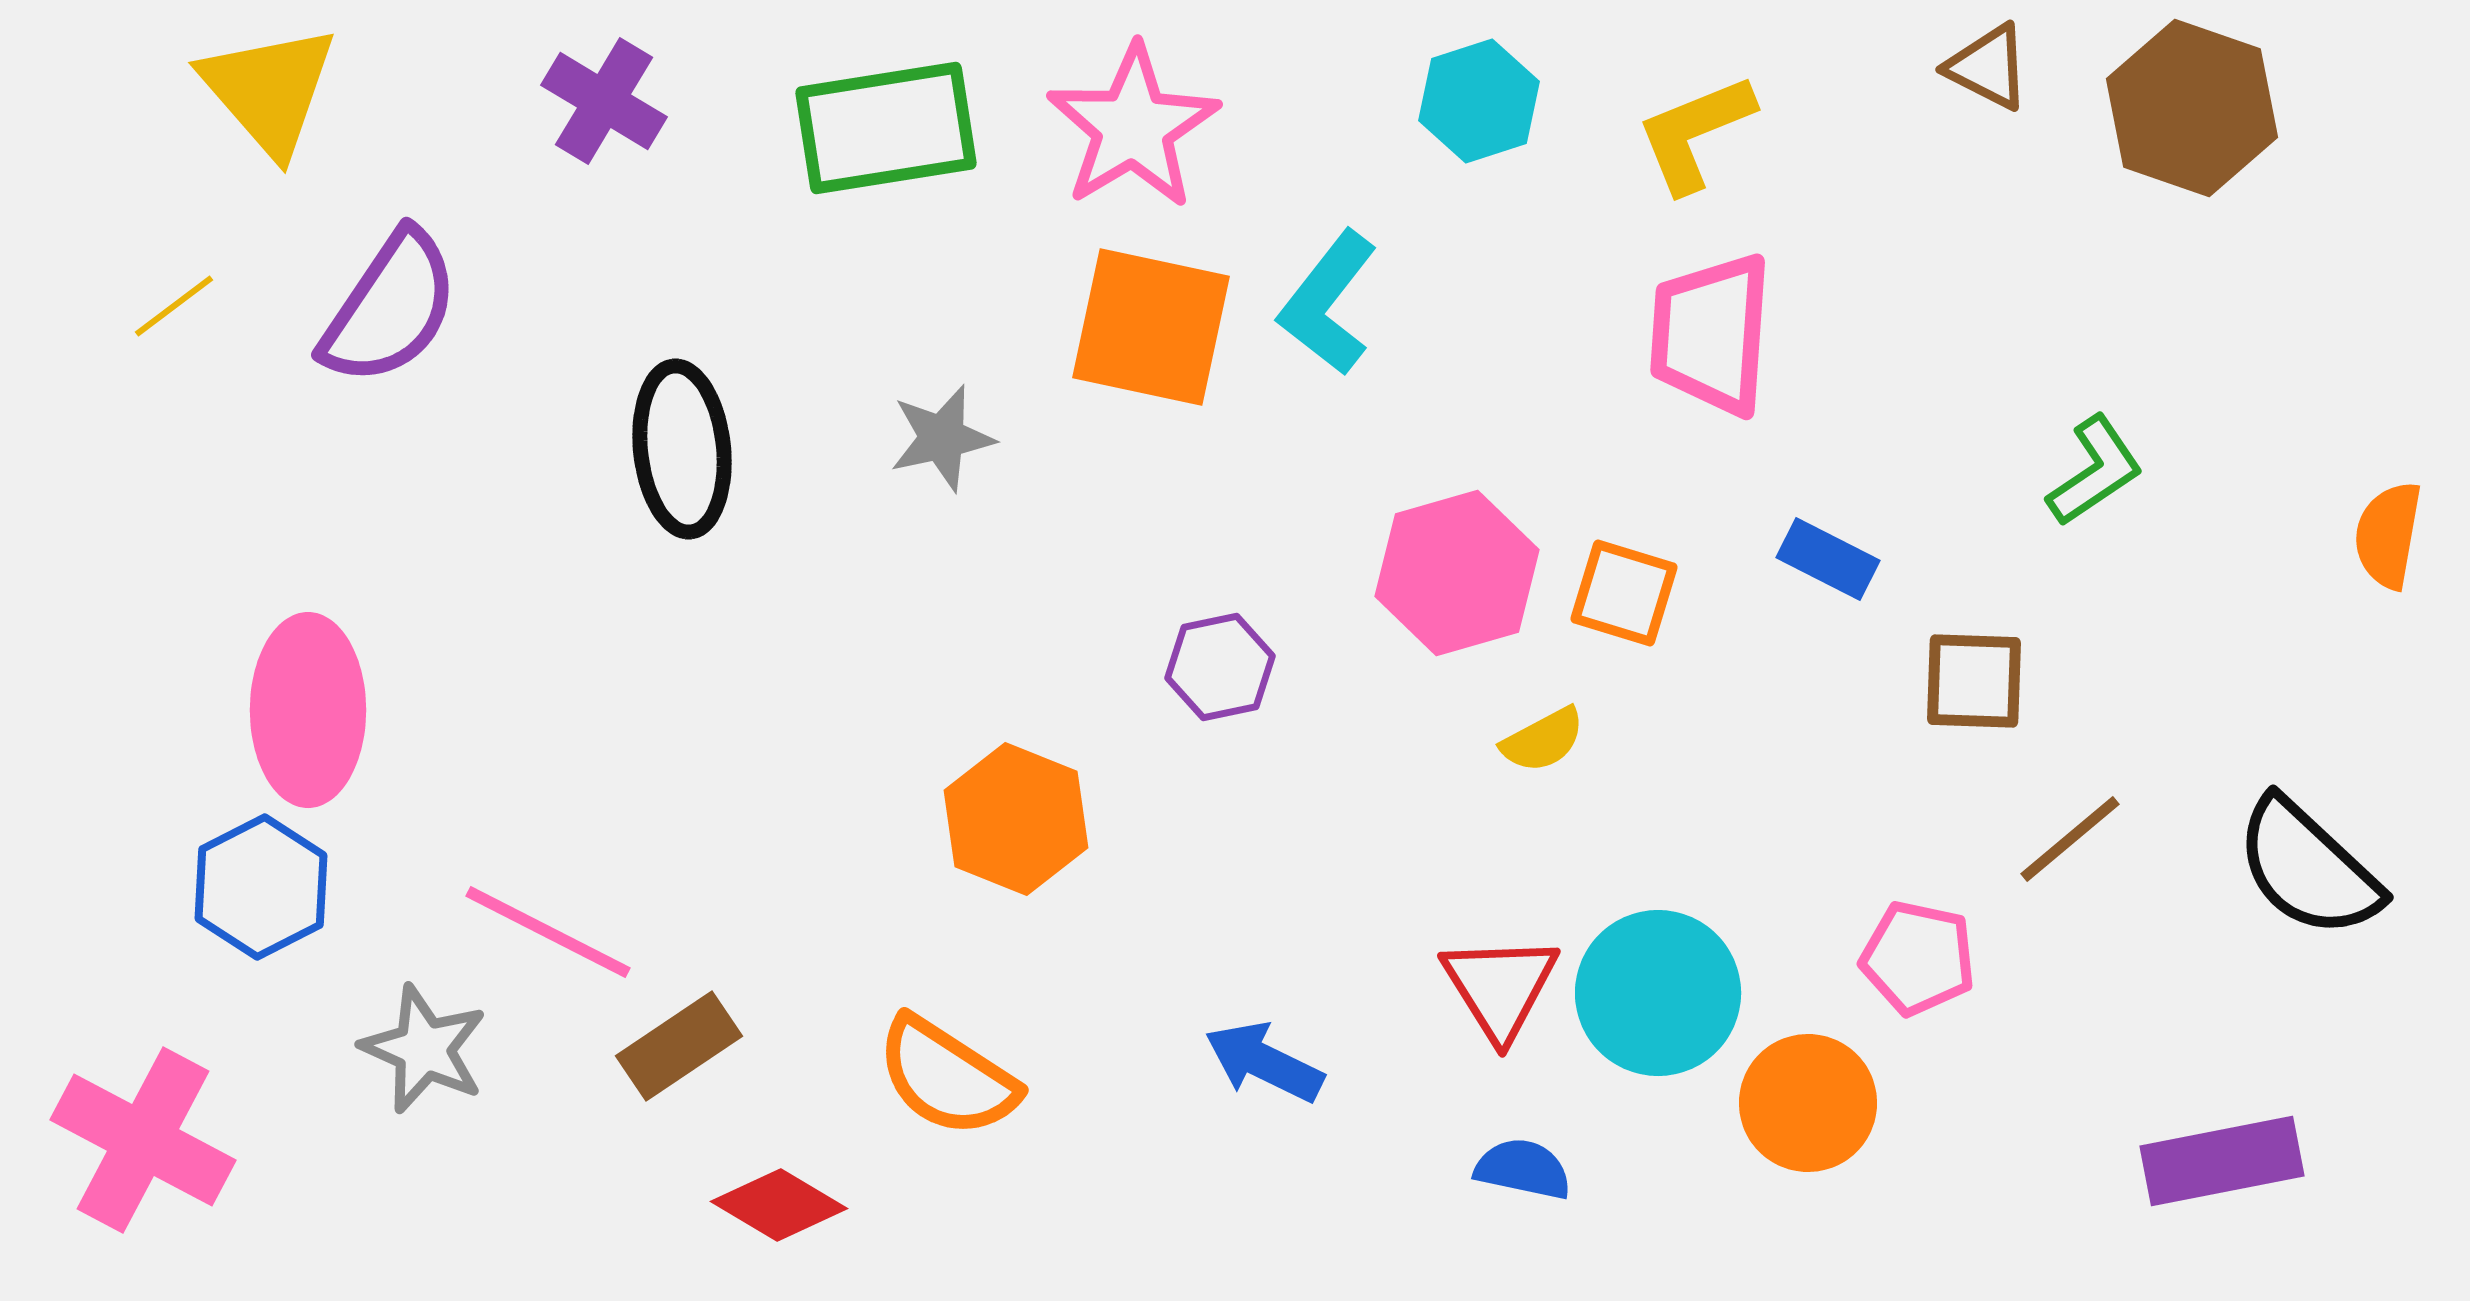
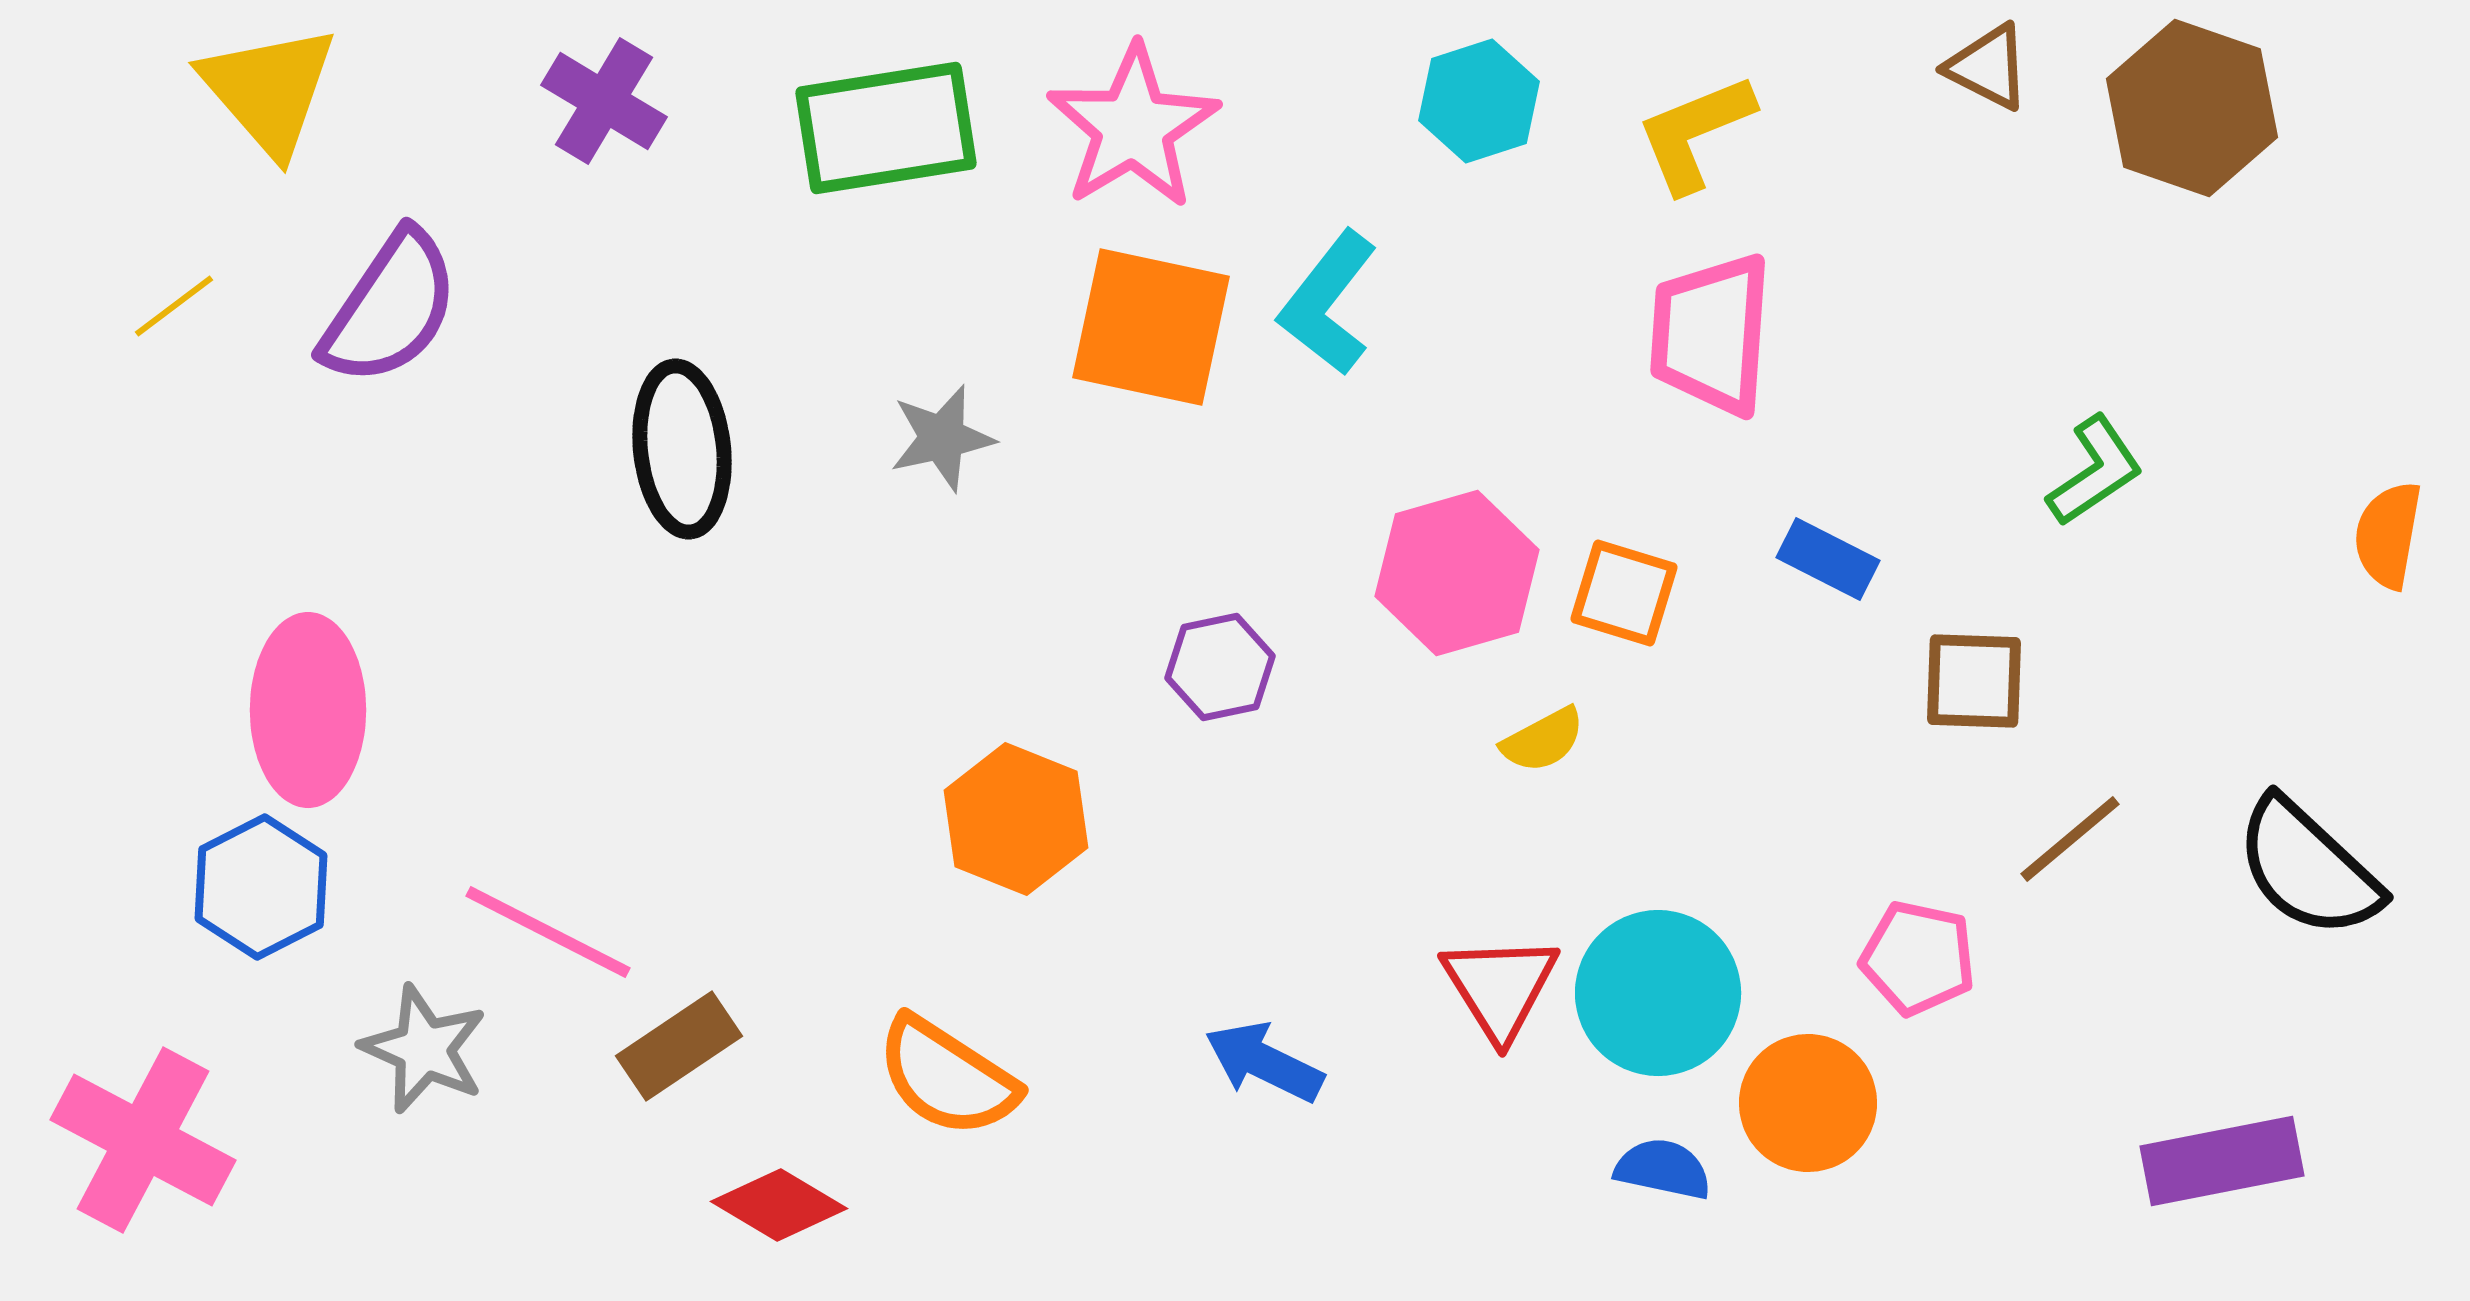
blue semicircle at (1523, 1169): moved 140 px right
